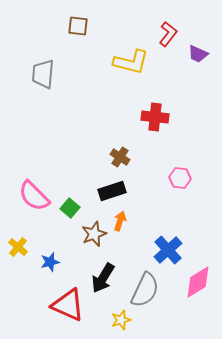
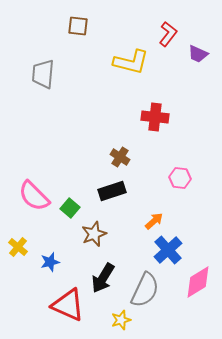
orange arrow: moved 34 px right; rotated 30 degrees clockwise
